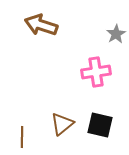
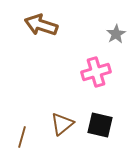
pink cross: rotated 8 degrees counterclockwise
brown line: rotated 15 degrees clockwise
